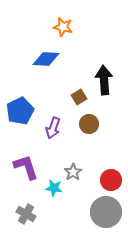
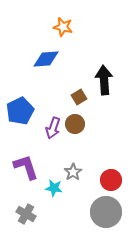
blue diamond: rotated 8 degrees counterclockwise
brown circle: moved 14 px left
